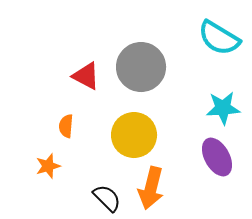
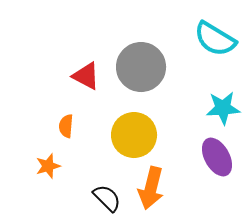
cyan semicircle: moved 4 px left, 1 px down
